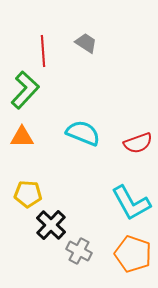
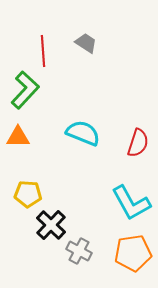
orange triangle: moved 4 px left
red semicircle: rotated 52 degrees counterclockwise
orange pentagon: moved 1 px up; rotated 27 degrees counterclockwise
